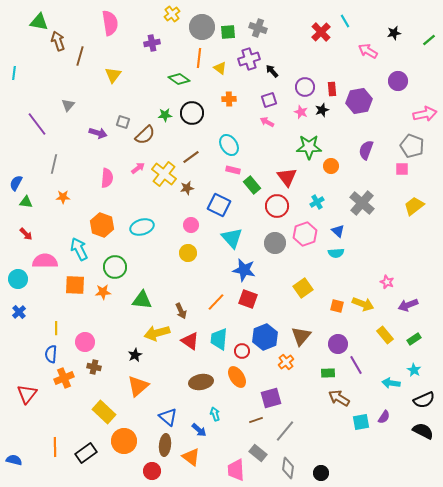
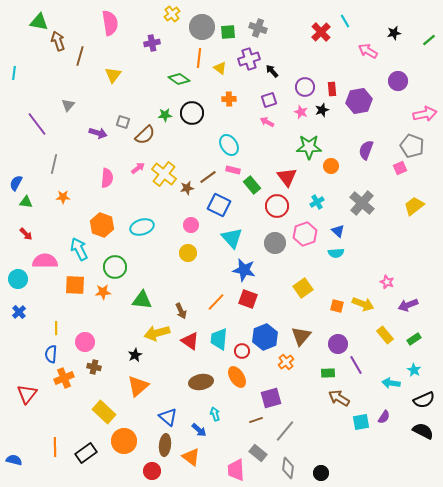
brown line at (191, 157): moved 17 px right, 20 px down
pink square at (402, 169): moved 2 px left, 1 px up; rotated 24 degrees counterclockwise
